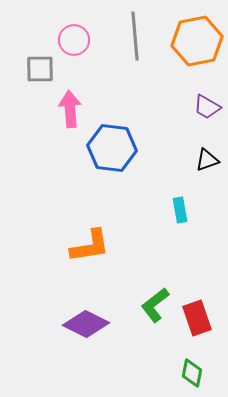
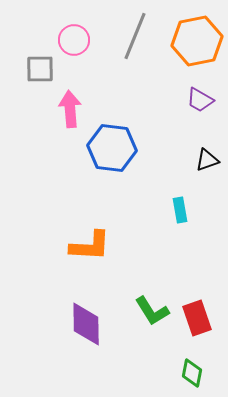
gray line: rotated 27 degrees clockwise
purple trapezoid: moved 7 px left, 7 px up
orange L-shape: rotated 12 degrees clockwise
green L-shape: moved 3 px left, 6 px down; rotated 84 degrees counterclockwise
purple diamond: rotated 63 degrees clockwise
